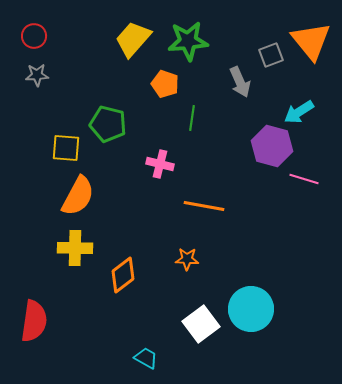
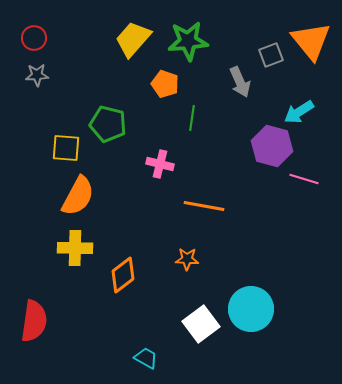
red circle: moved 2 px down
